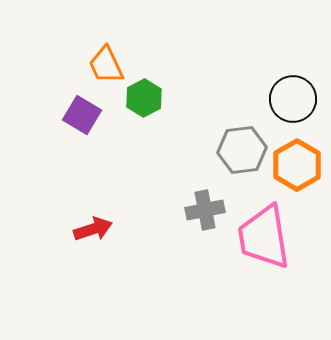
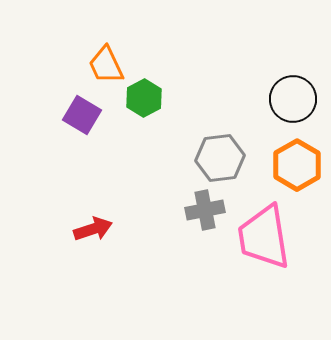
gray hexagon: moved 22 px left, 8 px down
